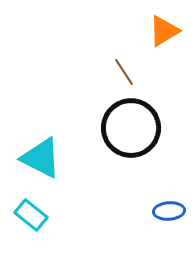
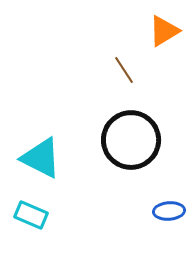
brown line: moved 2 px up
black circle: moved 12 px down
cyan rectangle: rotated 16 degrees counterclockwise
